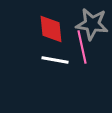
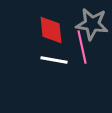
red diamond: moved 1 px down
white line: moved 1 px left
